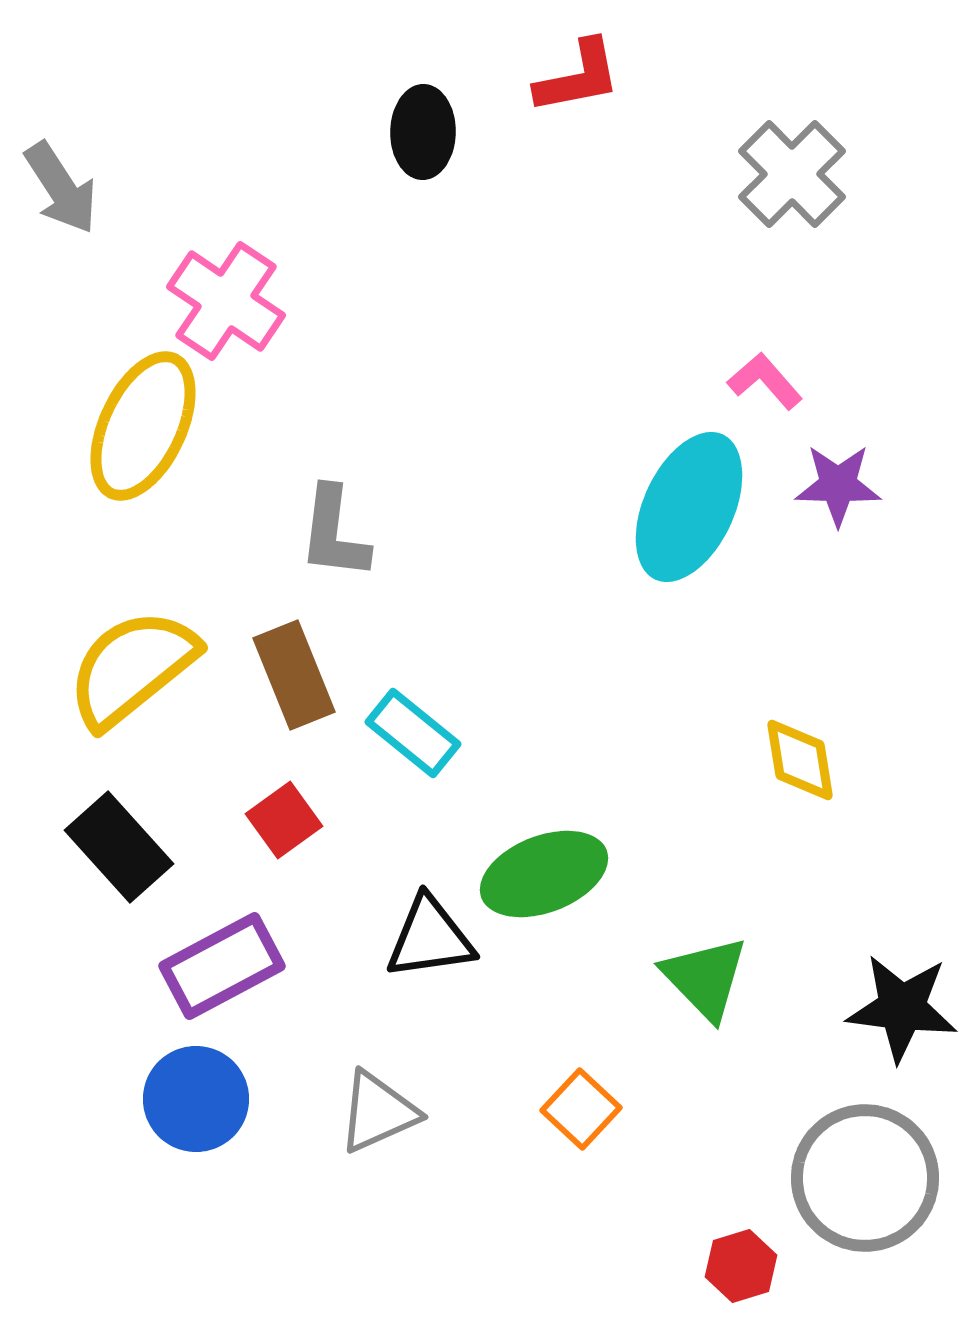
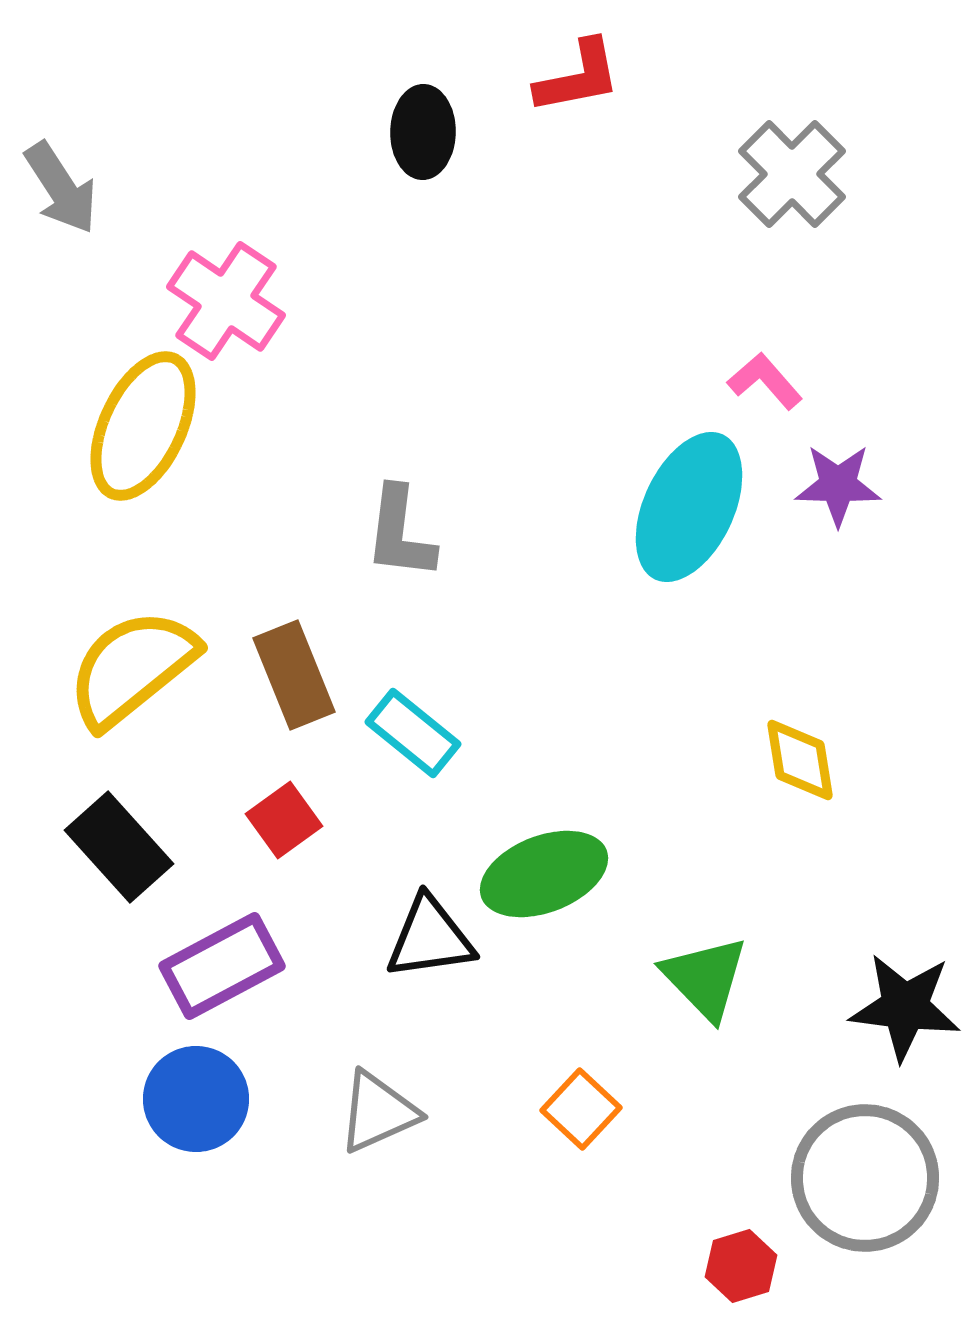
gray L-shape: moved 66 px right
black star: moved 3 px right, 1 px up
